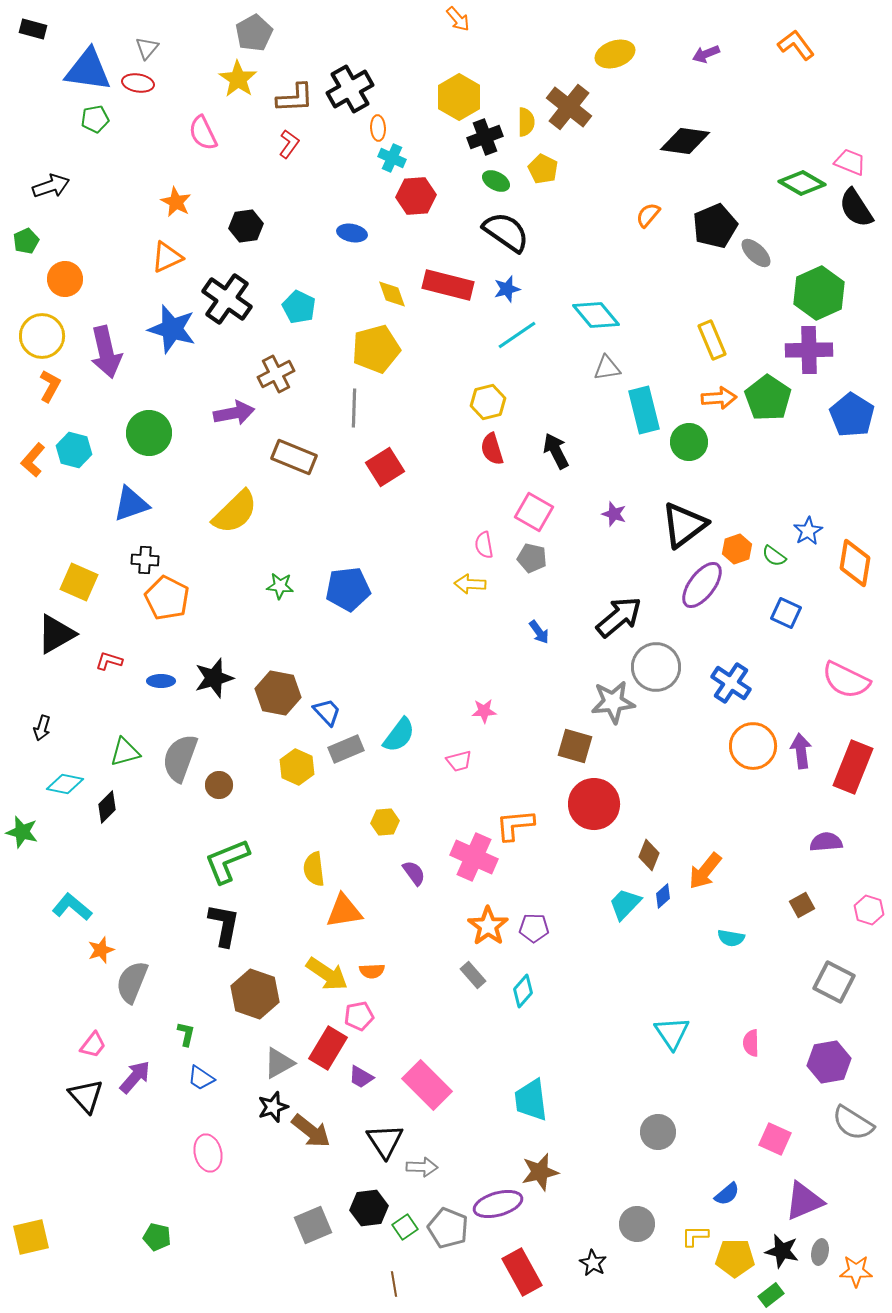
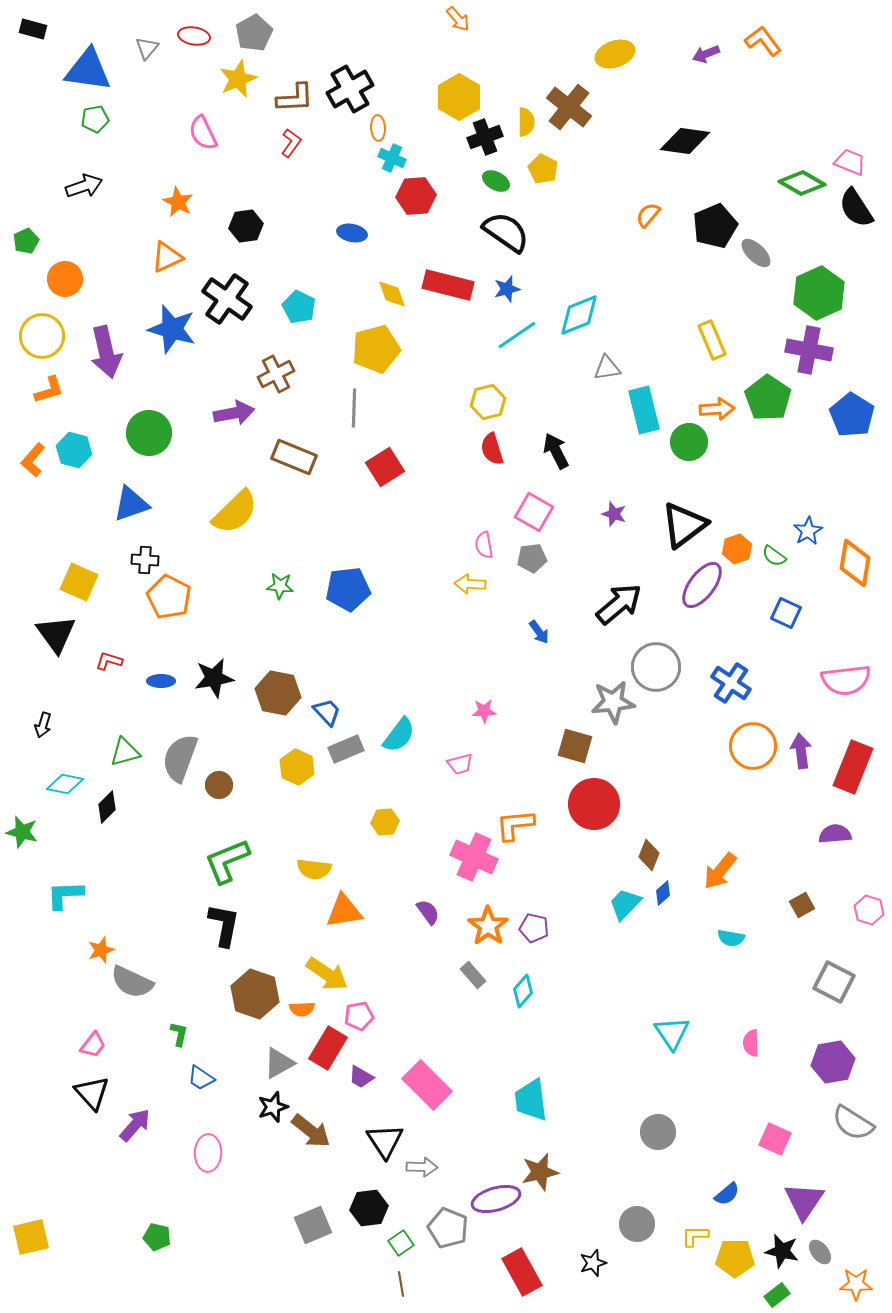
orange L-shape at (796, 45): moved 33 px left, 4 px up
yellow star at (238, 79): rotated 15 degrees clockwise
red ellipse at (138, 83): moved 56 px right, 47 px up
red L-shape at (289, 144): moved 2 px right, 1 px up
black arrow at (51, 186): moved 33 px right
orange star at (176, 202): moved 2 px right
cyan diamond at (596, 315): moved 17 px left; rotated 72 degrees counterclockwise
purple cross at (809, 350): rotated 12 degrees clockwise
orange L-shape at (50, 386): moved 1 px left, 4 px down; rotated 44 degrees clockwise
orange arrow at (719, 398): moved 2 px left, 11 px down
gray pentagon at (532, 558): rotated 20 degrees counterclockwise
orange pentagon at (167, 598): moved 2 px right, 1 px up
black arrow at (619, 617): moved 13 px up
black triangle at (56, 634): rotated 36 degrees counterclockwise
black star at (214, 678): rotated 6 degrees clockwise
pink semicircle at (846, 680): rotated 33 degrees counterclockwise
black arrow at (42, 728): moved 1 px right, 3 px up
pink trapezoid at (459, 761): moved 1 px right, 3 px down
purple semicircle at (826, 842): moved 9 px right, 8 px up
yellow semicircle at (314, 869): rotated 76 degrees counterclockwise
orange arrow at (705, 871): moved 15 px right
purple semicircle at (414, 873): moved 14 px right, 39 px down
blue diamond at (663, 896): moved 3 px up
cyan L-shape at (72, 907): moved 7 px left, 12 px up; rotated 42 degrees counterclockwise
purple pentagon at (534, 928): rotated 12 degrees clockwise
orange semicircle at (372, 971): moved 70 px left, 38 px down
gray semicircle at (132, 982): rotated 87 degrees counterclockwise
green L-shape at (186, 1034): moved 7 px left
purple hexagon at (829, 1062): moved 4 px right
purple arrow at (135, 1077): moved 48 px down
black triangle at (86, 1096): moved 6 px right, 3 px up
pink ellipse at (208, 1153): rotated 15 degrees clockwise
purple triangle at (804, 1201): rotated 33 degrees counterclockwise
purple ellipse at (498, 1204): moved 2 px left, 5 px up
green square at (405, 1227): moved 4 px left, 16 px down
gray ellipse at (820, 1252): rotated 50 degrees counterclockwise
black star at (593, 1263): rotated 24 degrees clockwise
orange star at (856, 1271): moved 13 px down
brown line at (394, 1284): moved 7 px right
green rectangle at (771, 1295): moved 6 px right
